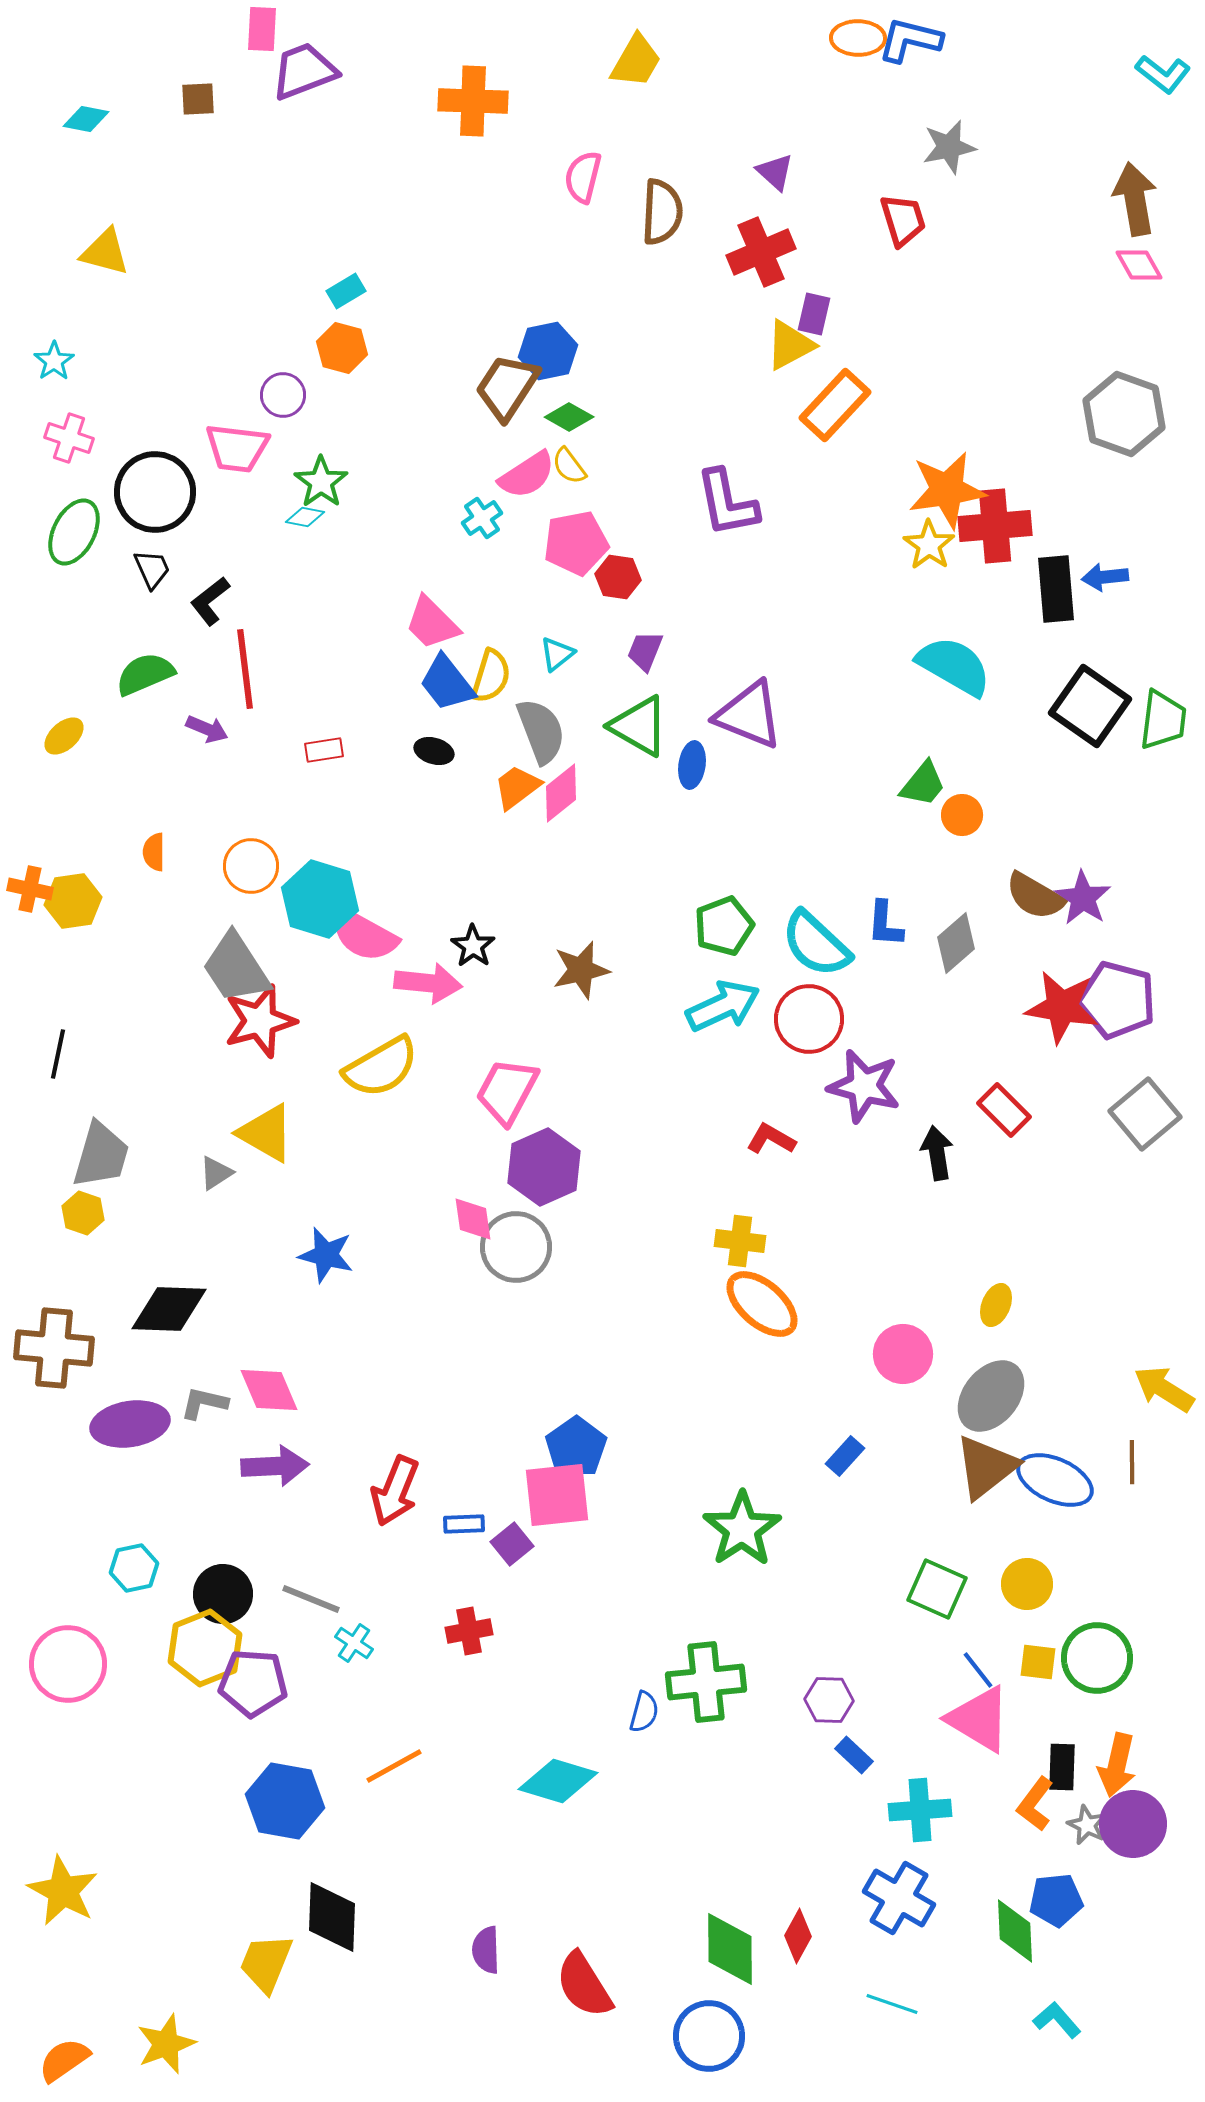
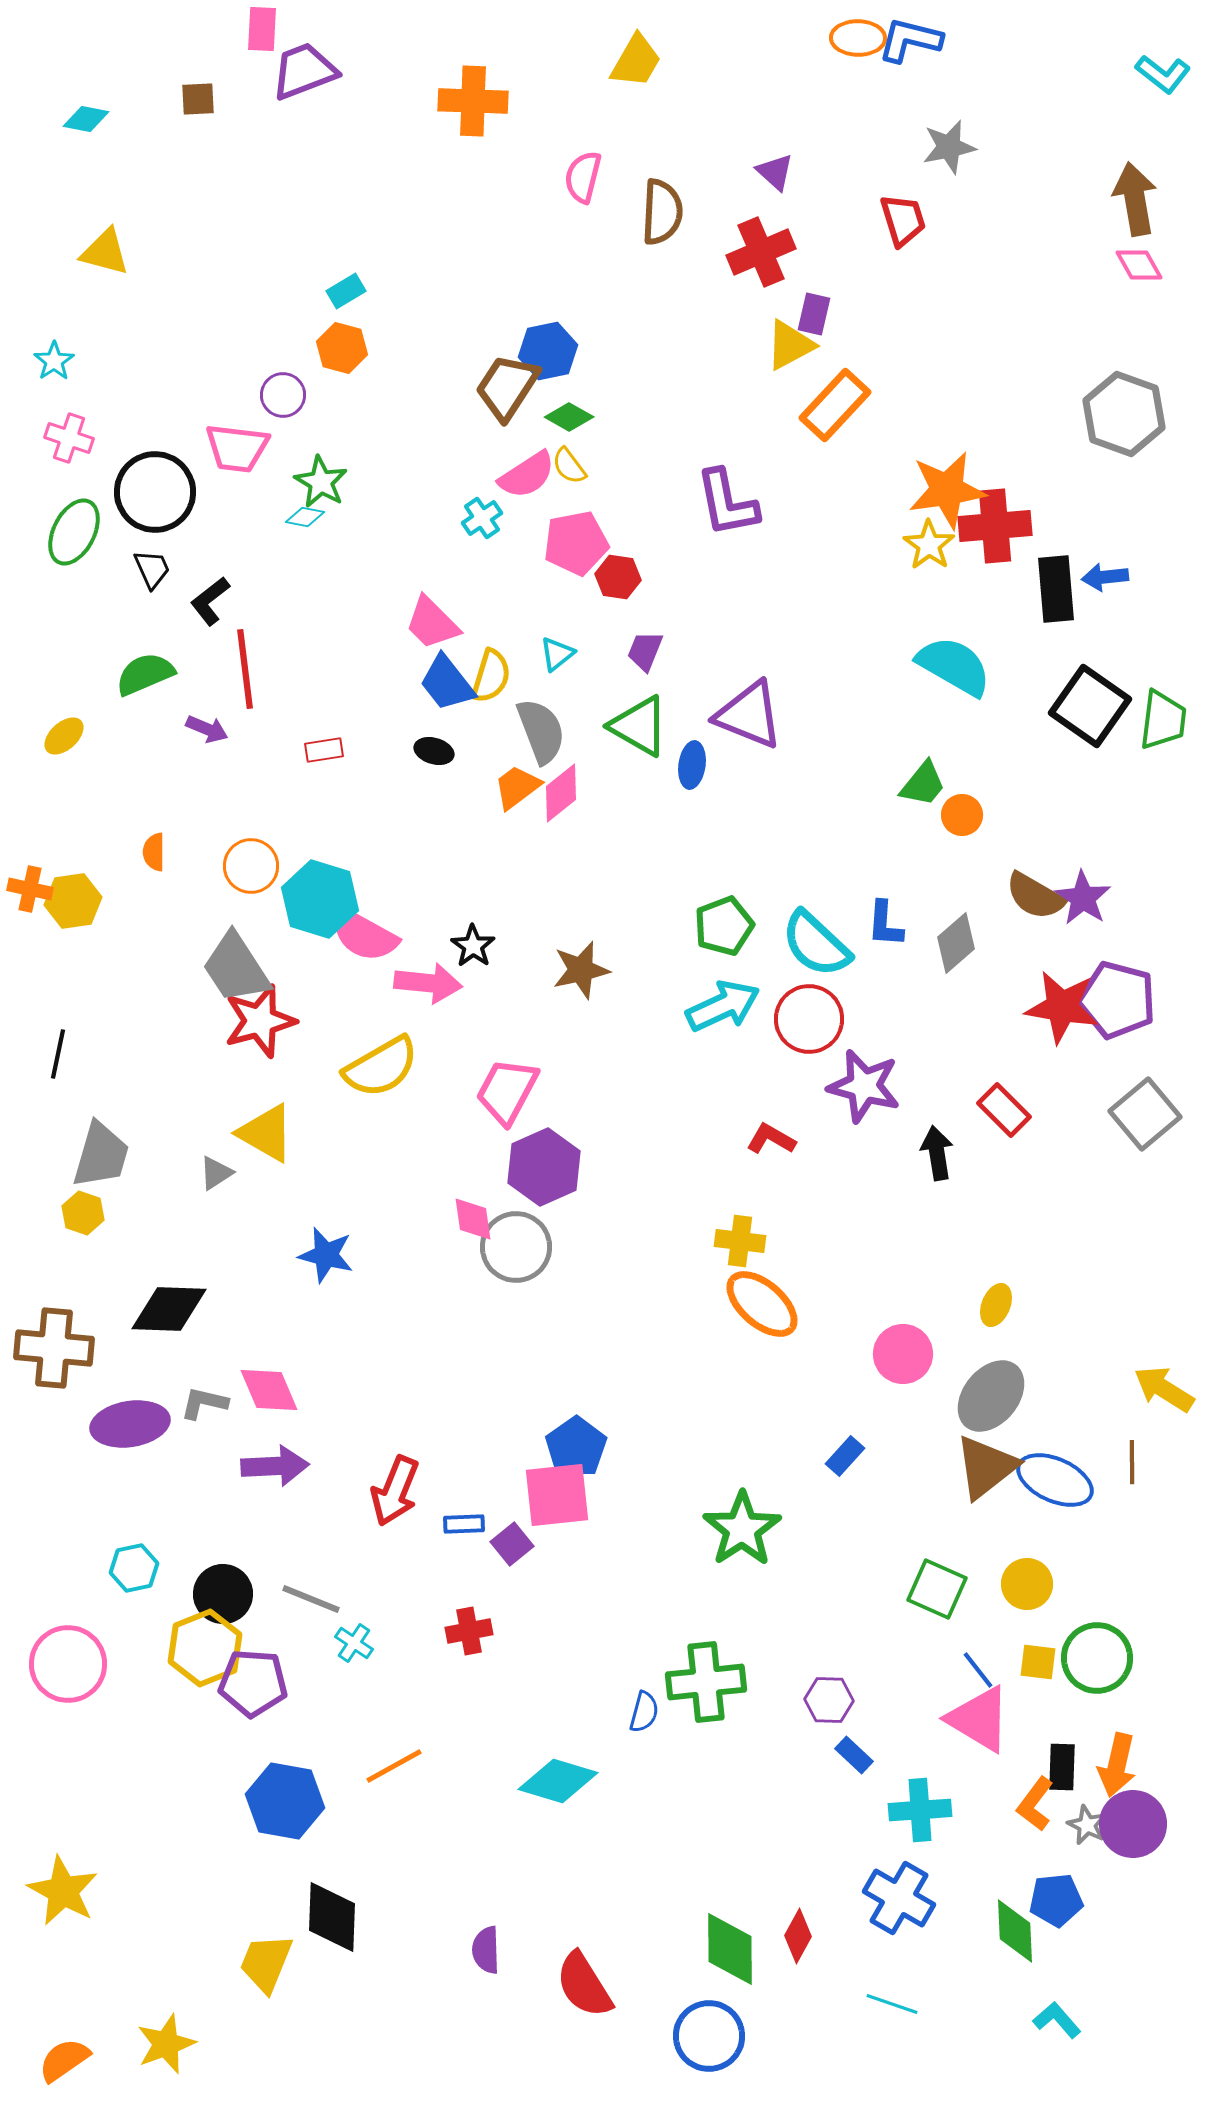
green star at (321, 482): rotated 6 degrees counterclockwise
